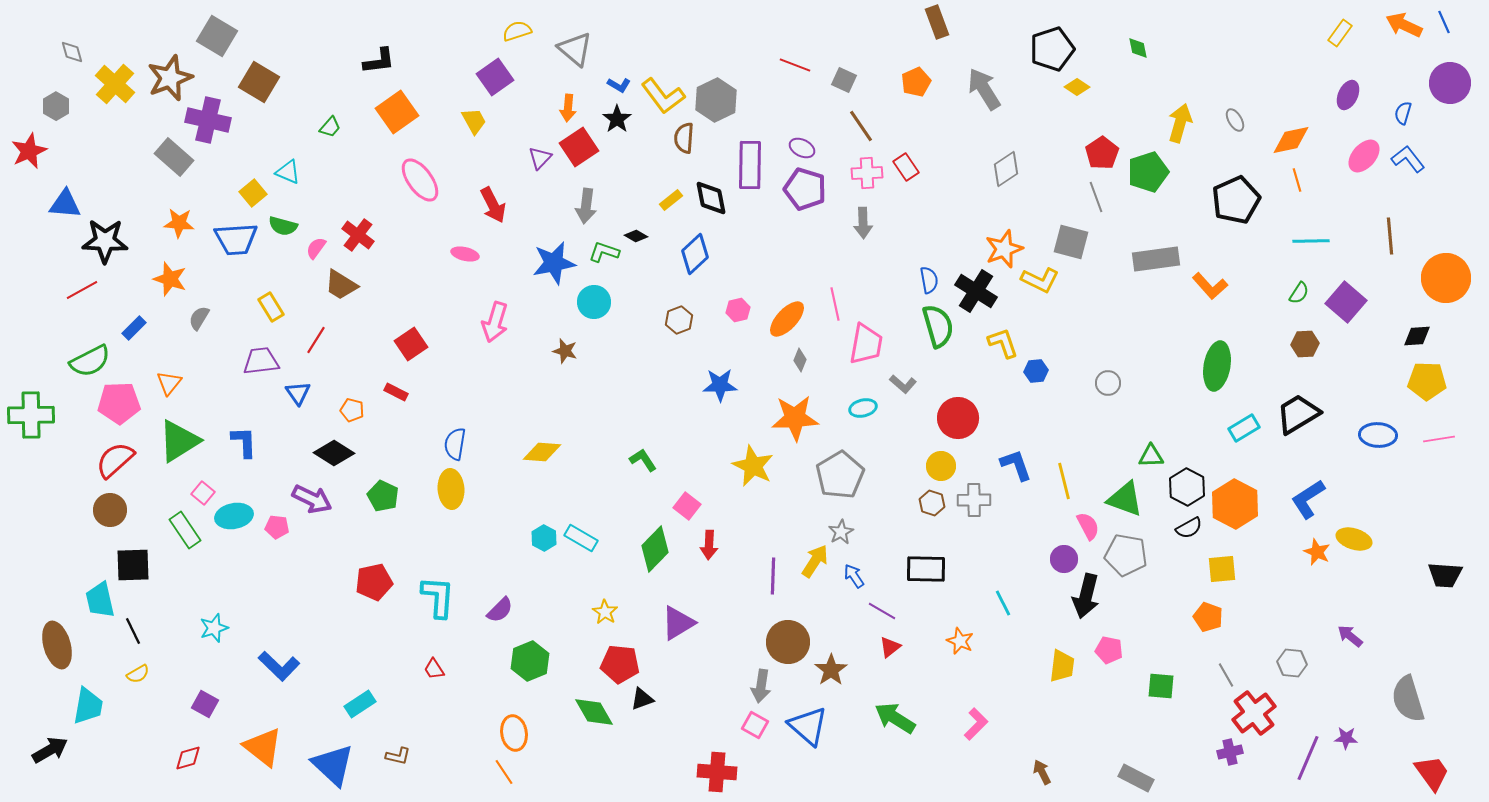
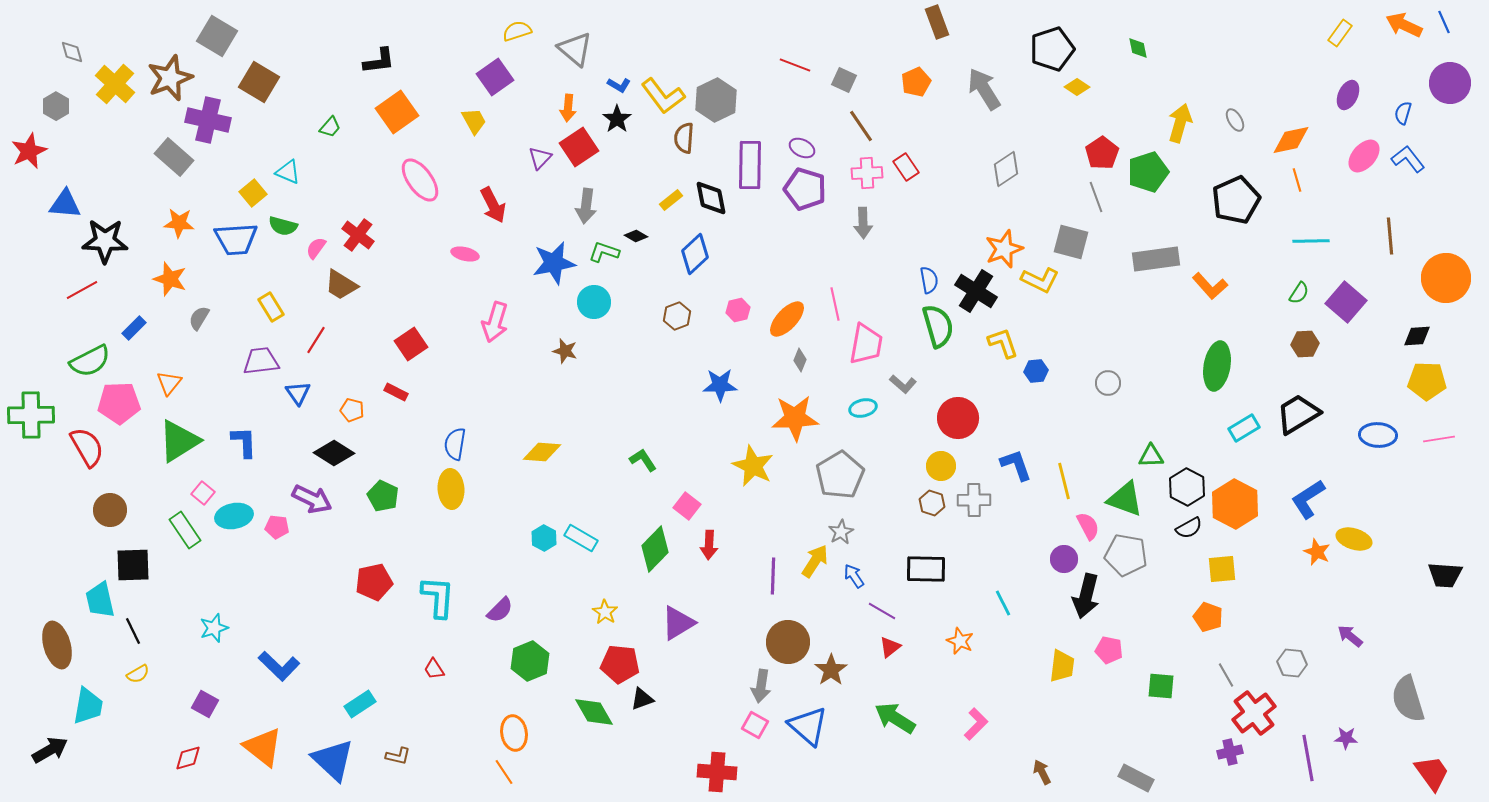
brown hexagon at (679, 320): moved 2 px left, 4 px up
red semicircle at (115, 460): moved 28 px left, 13 px up; rotated 102 degrees clockwise
purple line at (1308, 758): rotated 33 degrees counterclockwise
blue triangle at (333, 765): moved 5 px up
